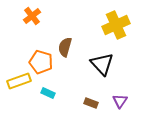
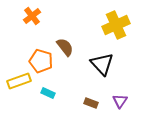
brown semicircle: rotated 126 degrees clockwise
orange pentagon: moved 1 px up
